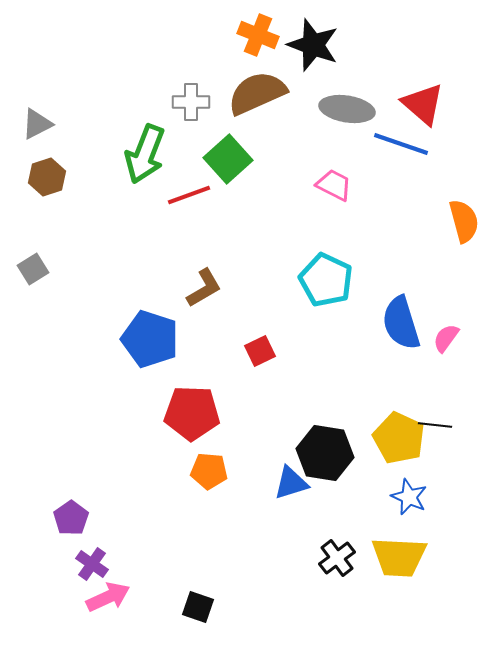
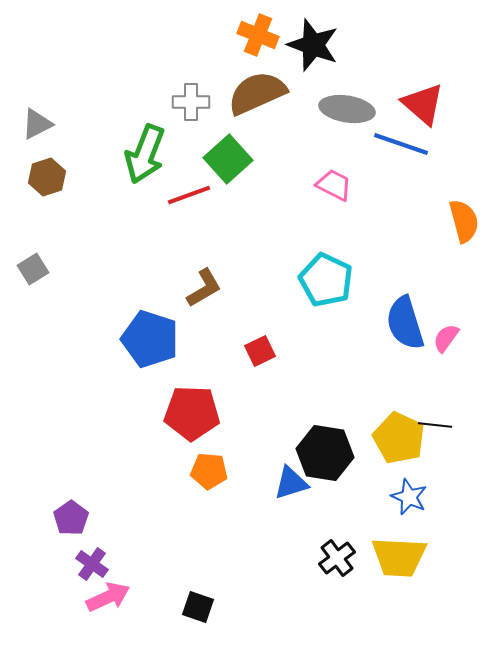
blue semicircle: moved 4 px right
